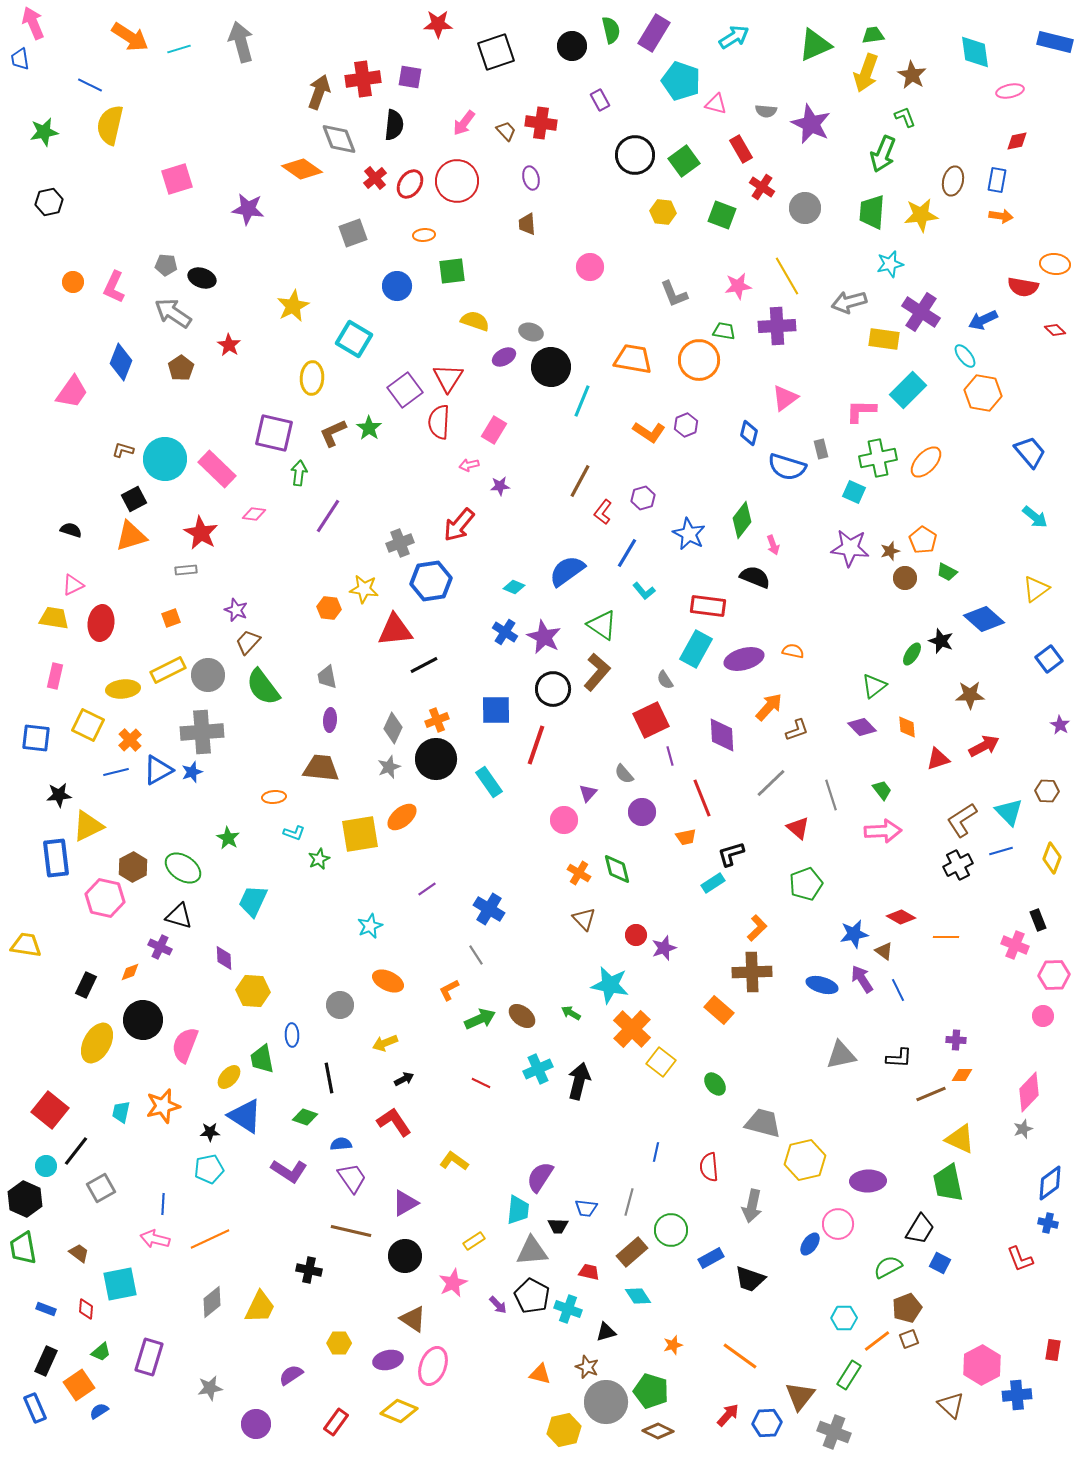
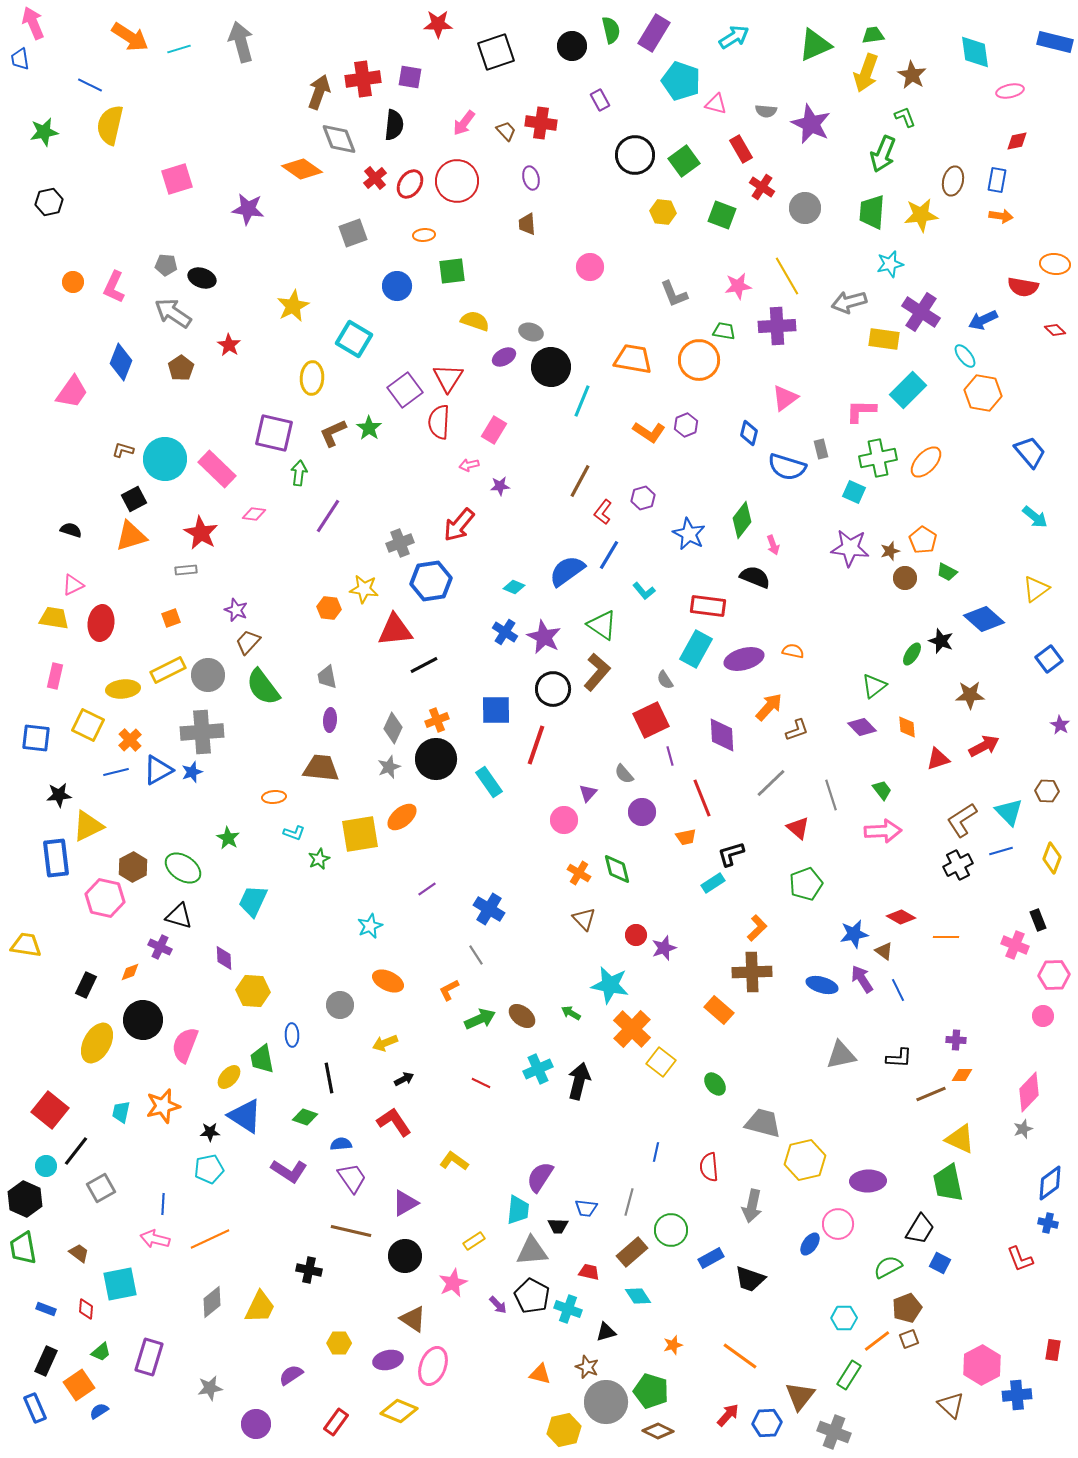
blue line at (627, 553): moved 18 px left, 2 px down
